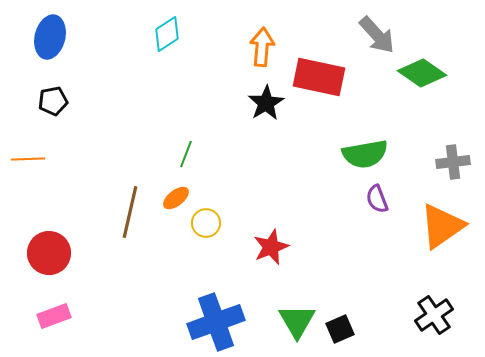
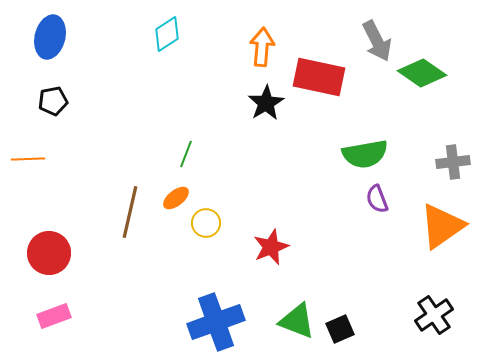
gray arrow: moved 6 px down; rotated 15 degrees clockwise
green triangle: rotated 39 degrees counterclockwise
